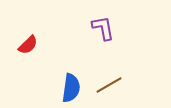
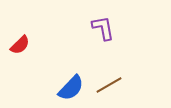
red semicircle: moved 8 px left
blue semicircle: rotated 36 degrees clockwise
